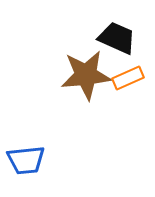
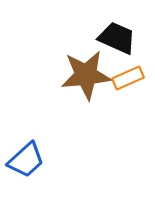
blue trapezoid: rotated 36 degrees counterclockwise
